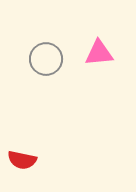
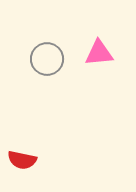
gray circle: moved 1 px right
